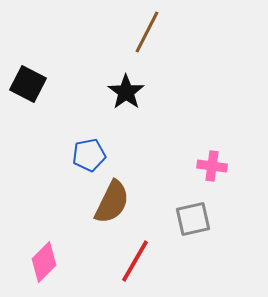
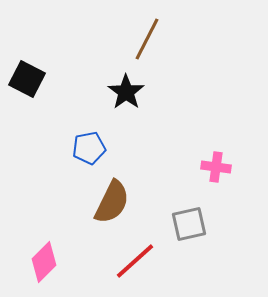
brown line: moved 7 px down
black square: moved 1 px left, 5 px up
blue pentagon: moved 7 px up
pink cross: moved 4 px right, 1 px down
gray square: moved 4 px left, 5 px down
red line: rotated 18 degrees clockwise
